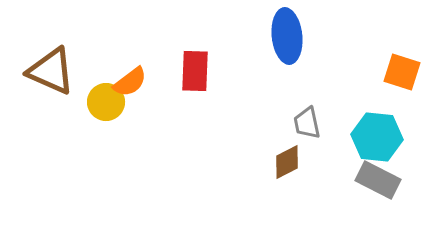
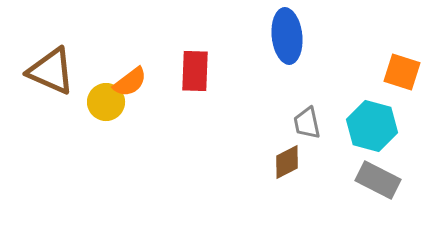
cyan hexagon: moved 5 px left, 11 px up; rotated 9 degrees clockwise
